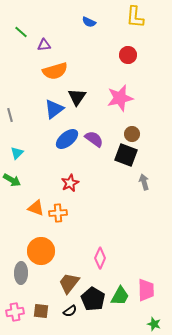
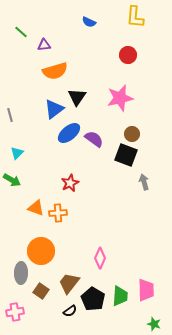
blue ellipse: moved 2 px right, 6 px up
green trapezoid: rotated 25 degrees counterclockwise
brown square: moved 20 px up; rotated 28 degrees clockwise
